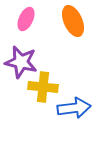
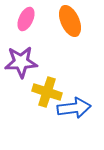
orange ellipse: moved 3 px left
purple star: rotated 16 degrees counterclockwise
yellow cross: moved 4 px right, 5 px down; rotated 12 degrees clockwise
